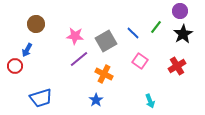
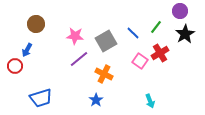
black star: moved 2 px right
red cross: moved 17 px left, 13 px up
